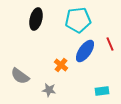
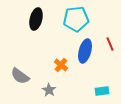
cyan pentagon: moved 2 px left, 1 px up
blue ellipse: rotated 20 degrees counterclockwise
gray star: rotated 24 degrees clockwise
